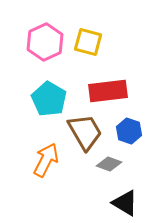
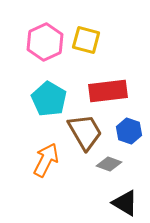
yellow square: moved 2 px left, 2 px up
